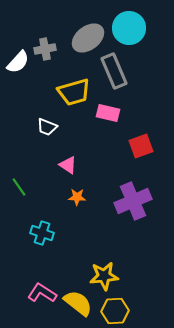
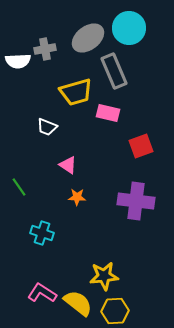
white semicircle: moved 1 px up; rotated 45 degrees clockwise
yellow trapezoid: moved 2 px right
purple cross: moved 3 px right; rotated 30 degrees clockwise
